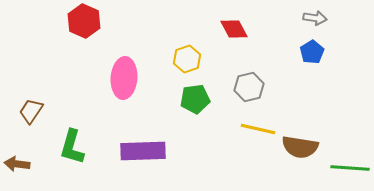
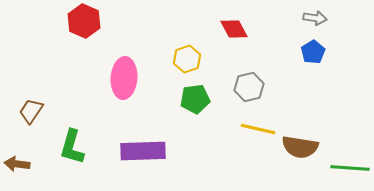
blue pentagon: moved 1 px right
